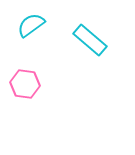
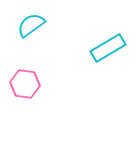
cyan rectangle: moved 18 px right, 8 px down; rotated 72 degrees counterclockwise
